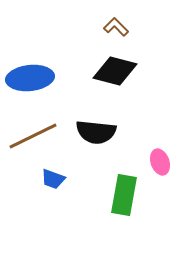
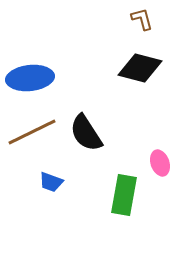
brown L-shape: moved 26 px right, 8 px up; rotated 30 degrees clockwise
black diamond: moved 25 px right, 3 px up
black semicircle: moved 10 px left, 1 px down; rotated 51 degrees clockwise
brown line: moved 1 px left, 4 px up
pink ellipse: moved 1 px down
blue trapezoid: moved 2 px left, 3 px down
